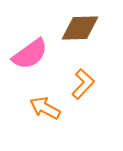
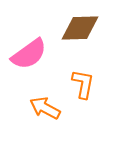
pink semicircle: moved 1 px left
orange L-shape: rotated 32 degrees counterclockwise
